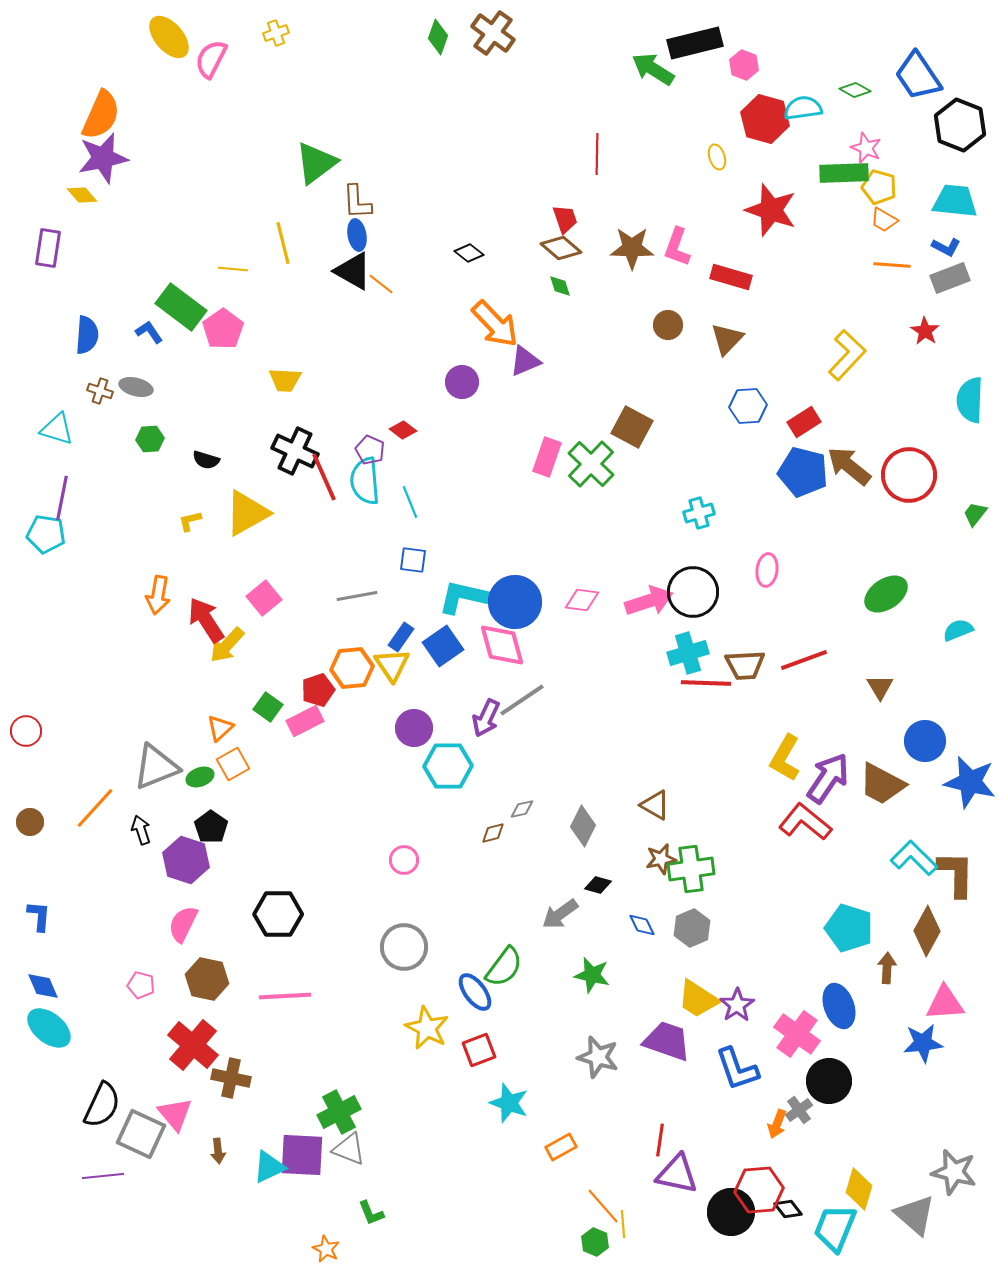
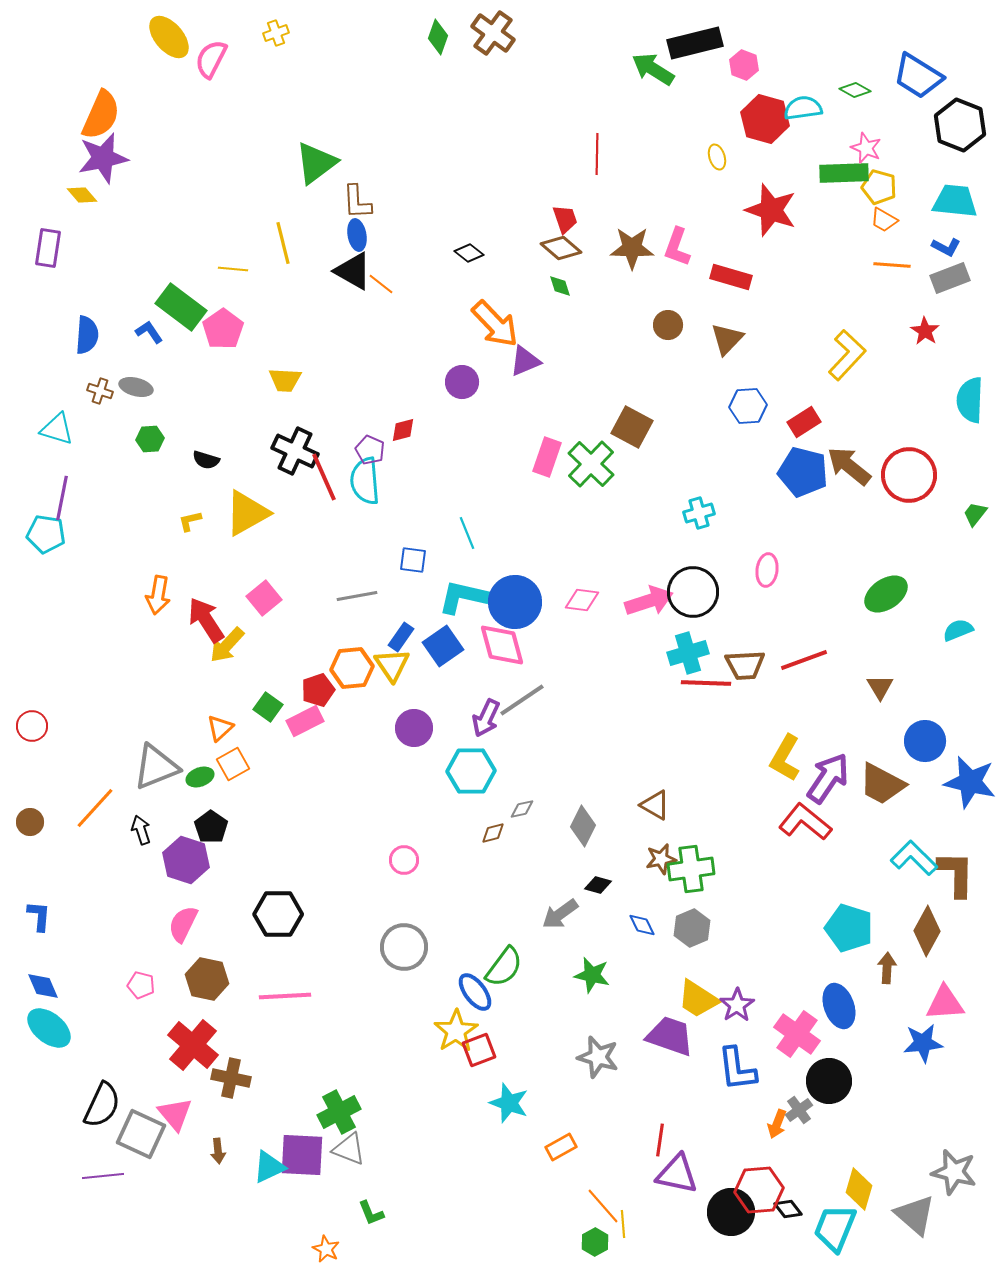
blue trapezoid at (918, 76): rotated 24 degrees counterclockwise
red diamond at (403, 430): rotated 52 degrees counterclockwise
cyan line at (410, 502): moved 57 px right, 31 px down
red circle at (26, 731): moved 6 px right, 5 px up
cyan hexagon at (448, 766): moved 23 px right, 5 px down
yellow star at (427, 1028): moved 29 px right, 3 px down; rotated 12 degrees clockwise
purple trapezoid at (667, 1041): moved 3 px right, 5 px up
blue L-shape at (737, 1069): rotated 12 degrees clockwise
green hexagon at (595, 1242): rotated 8 degrees clockwise
